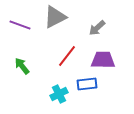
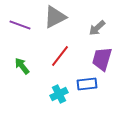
red line: moved 7 px left
purple trapezoid: moved 1 px left, 1 px up; rotated 75 degrees counterclockwise
